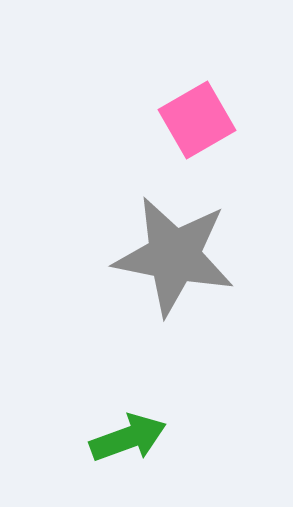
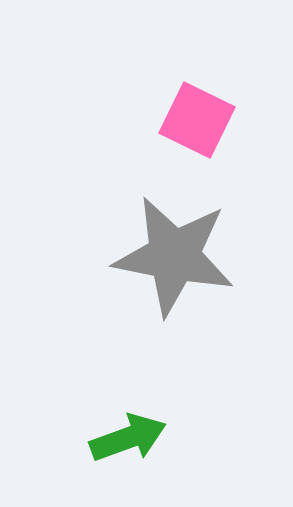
pink square: rotated 34 degrees counterclockwise
